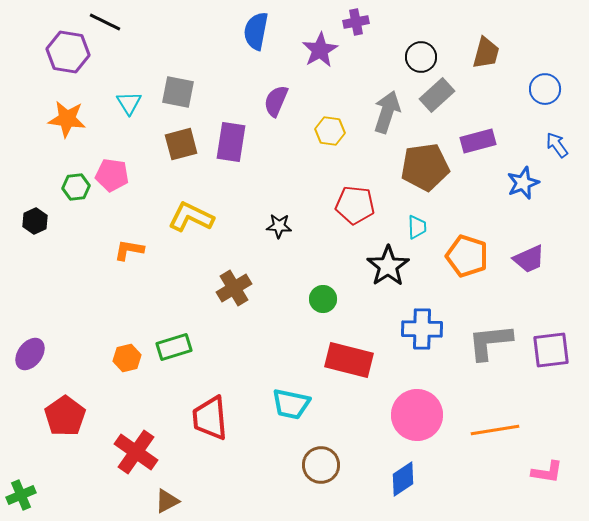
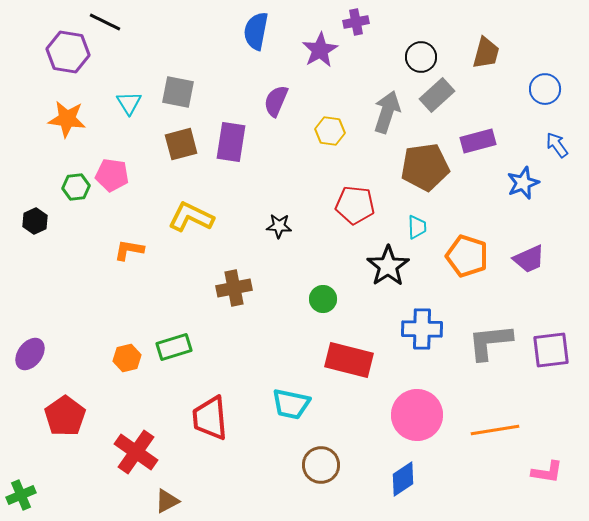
brown cross at (234, 288): rotated 20 degrees clockwise
